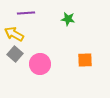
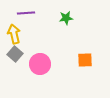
green star: moved 2 px left, 1 px up; rotated 16 degrees counterclockwise
yellow arrow: rotated 48 degrees clockwise
